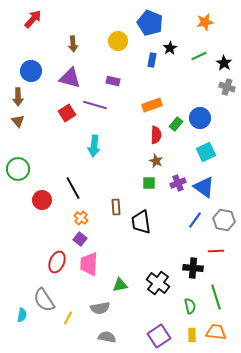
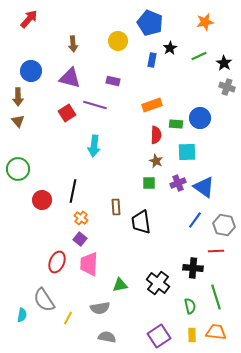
red arrow at (33, 19): moved 4 px left
green rectangle at (176, 124): rotated 56 degrees clockwise
cyan square at (206, 152): moved 19 px left; rotated 24 degrees clockwise
black line at (73, 188): moved 3 px down; rotated 40 degrees clockwise
gray hexagon at (224, 220): moved 5 px down
